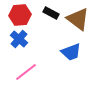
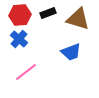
black rectangle: moved 3 px left; rotated 49 degrees counterclockwise
brown triangle: rotated 20 degrees counterclockwise
